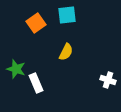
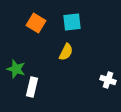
cyan square: moved 5 px right, 7 px down
orange square: rotated 24 degrees counterclockwise
white rectangle: moved 4 px left, 4 px down; rotated 36 degrees clockwise
